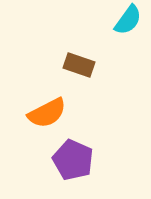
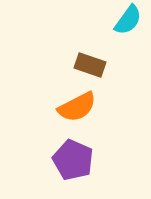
brown rectangle: moved 11 px right
orange semicircle: moved 30 px right, 6 px up
